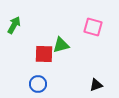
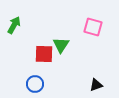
green triangle: rotated 42 degrees counterclockwise
blue circle: moved 3 px left
